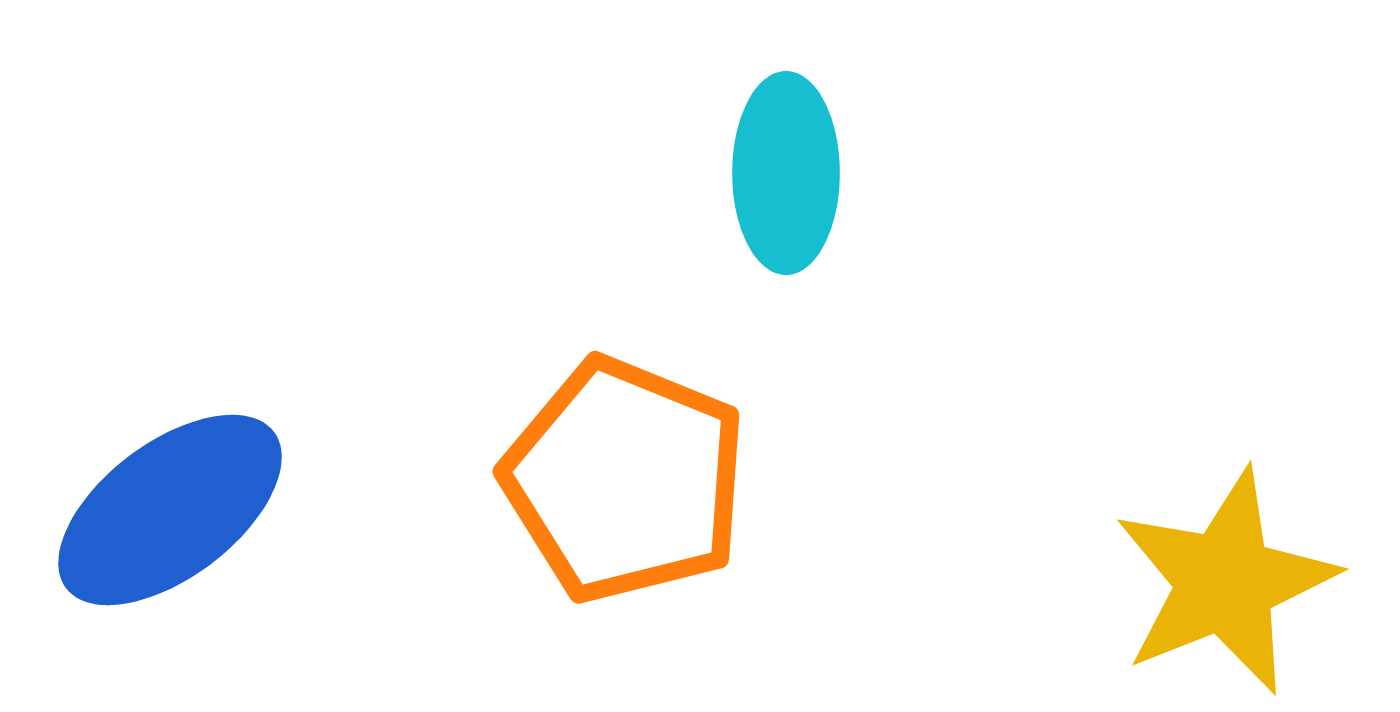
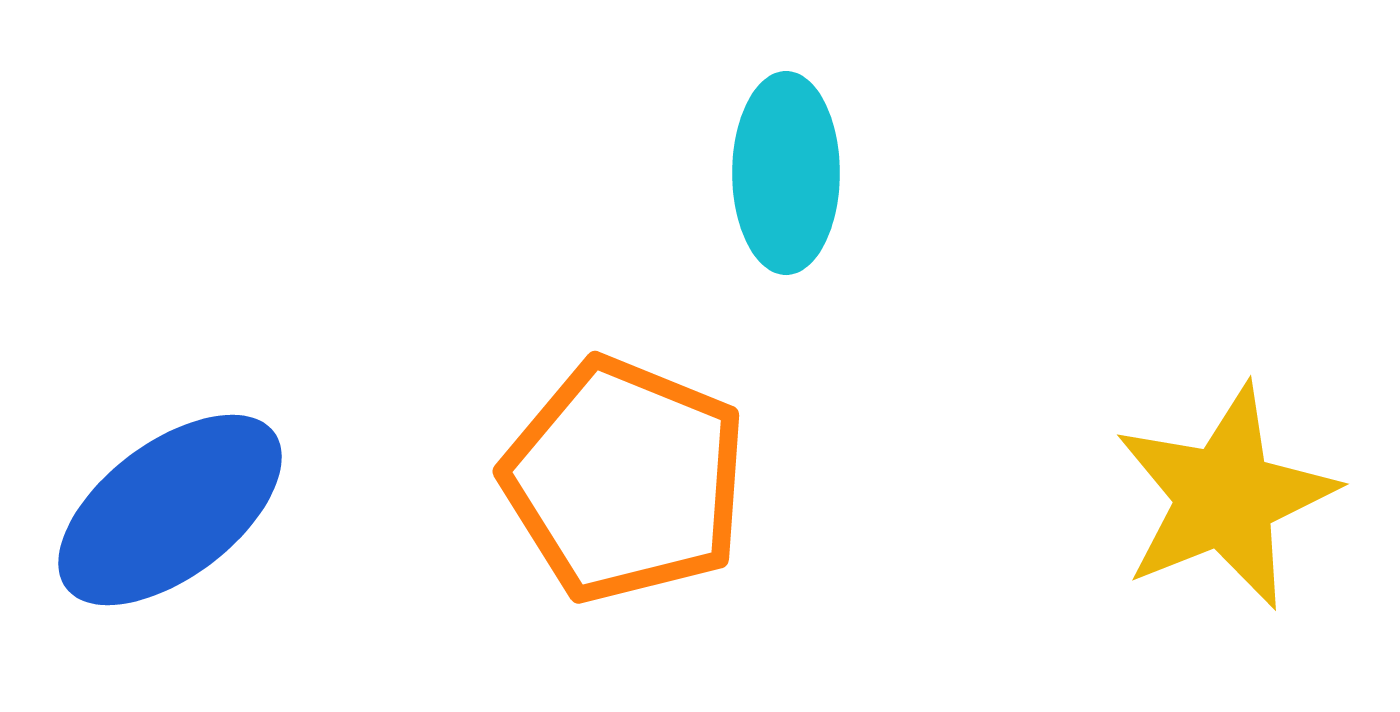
yellow star: moved 85 px up
